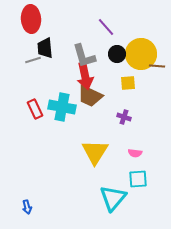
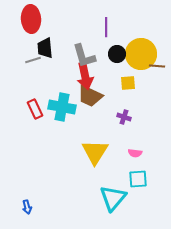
purple line: rotated 42 degrees clockwise
